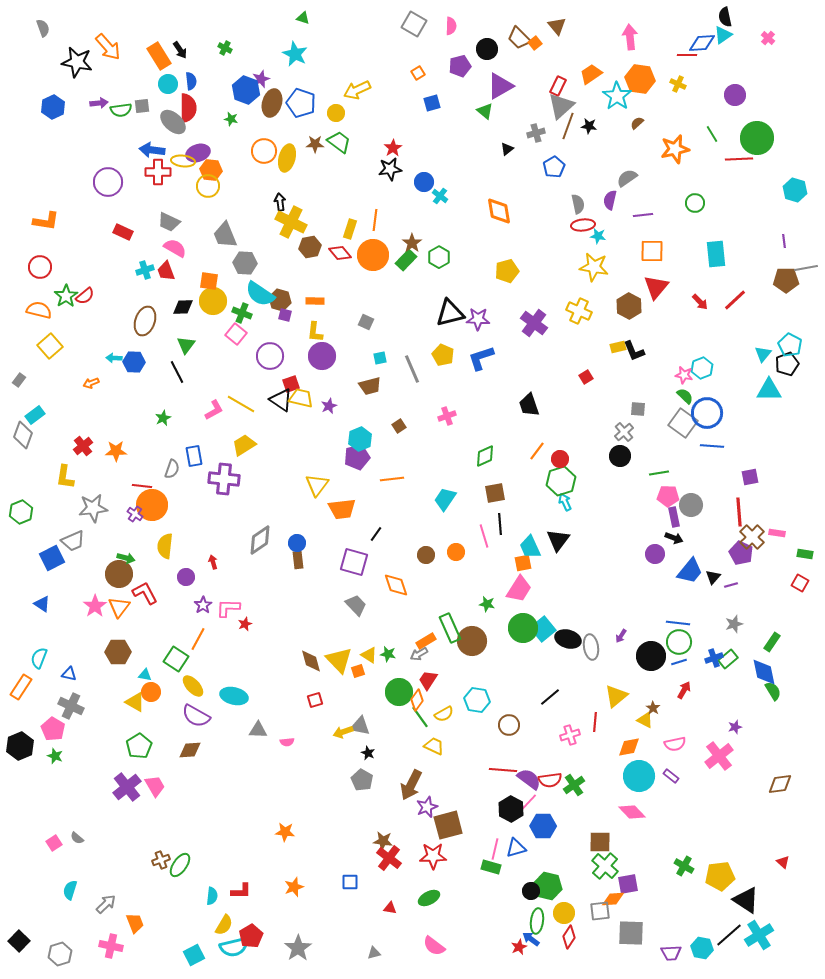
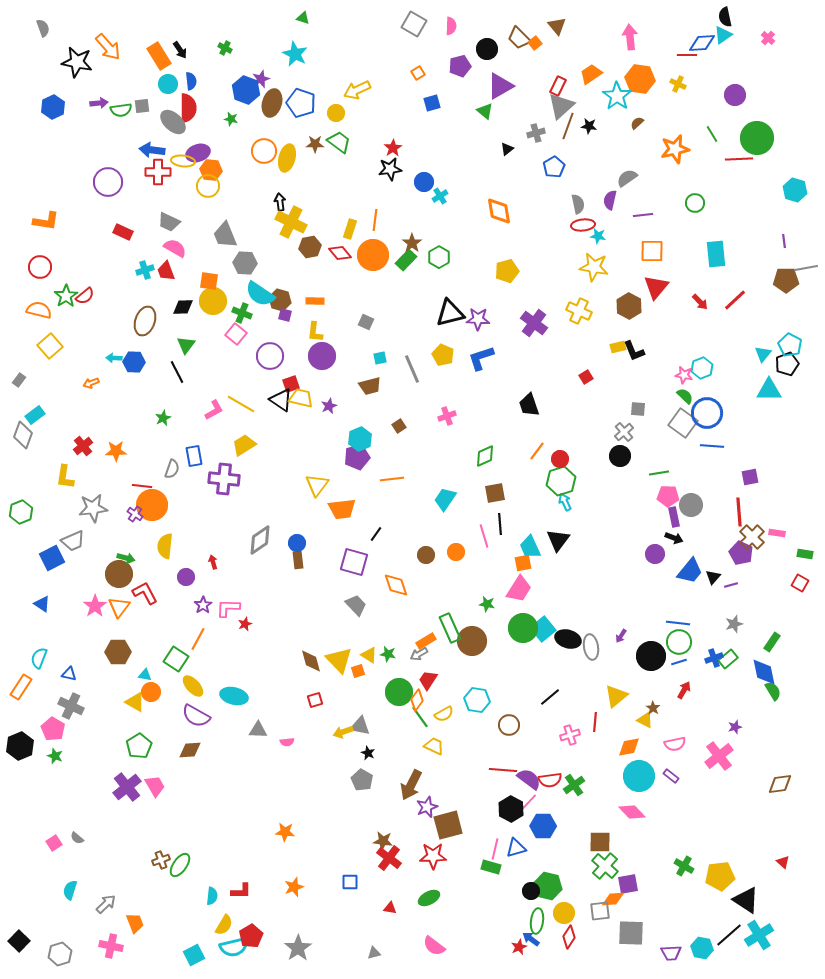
cyan cross at (440, 196): rotated 21 degrees clockwise
